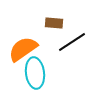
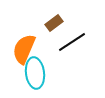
brown rectangle: rotated 42 degrees counterclockwise
orange semicircle: moved 1 px right; rotated 32 degrees counterclockwise
